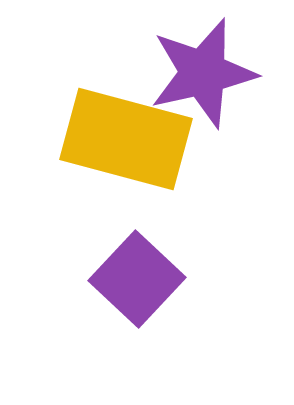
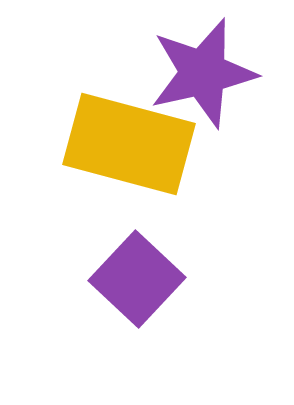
yellow rectangle: moved 3 px right, 5 px down
